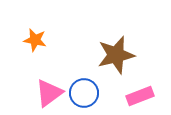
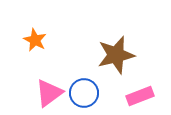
orange star: rotated 15 degrees clockwise
